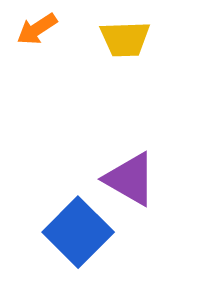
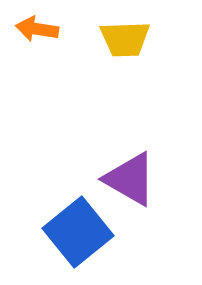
orange arrow: rotated 42 degrees clockwise
blue square: rotated 6 degrees clockwise
